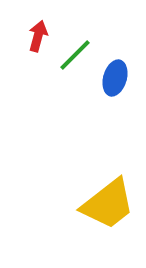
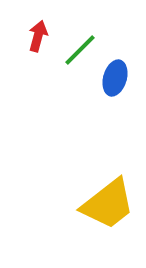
green line: moved 5 px right, 5 px up
